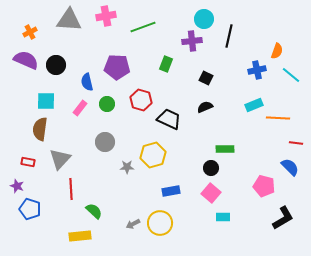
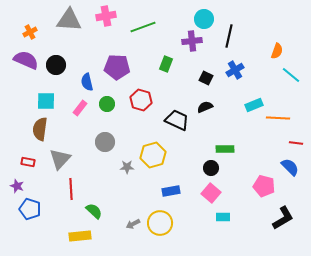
blue cross at (257, 70): moved 22 px left; rotated 18 degrees counterclockwise
black trapezoid at (169, 119): moved 8 px right, 1 px down
